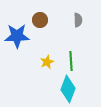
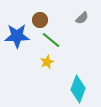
gray semicircle: moved 4 px right, 2 px up; rotated 48 degrees clockwise
green line: moved 20 px left, 21 px up; rotated 48 degrees counterclockwise
cyan diamond: moved 10 px right
